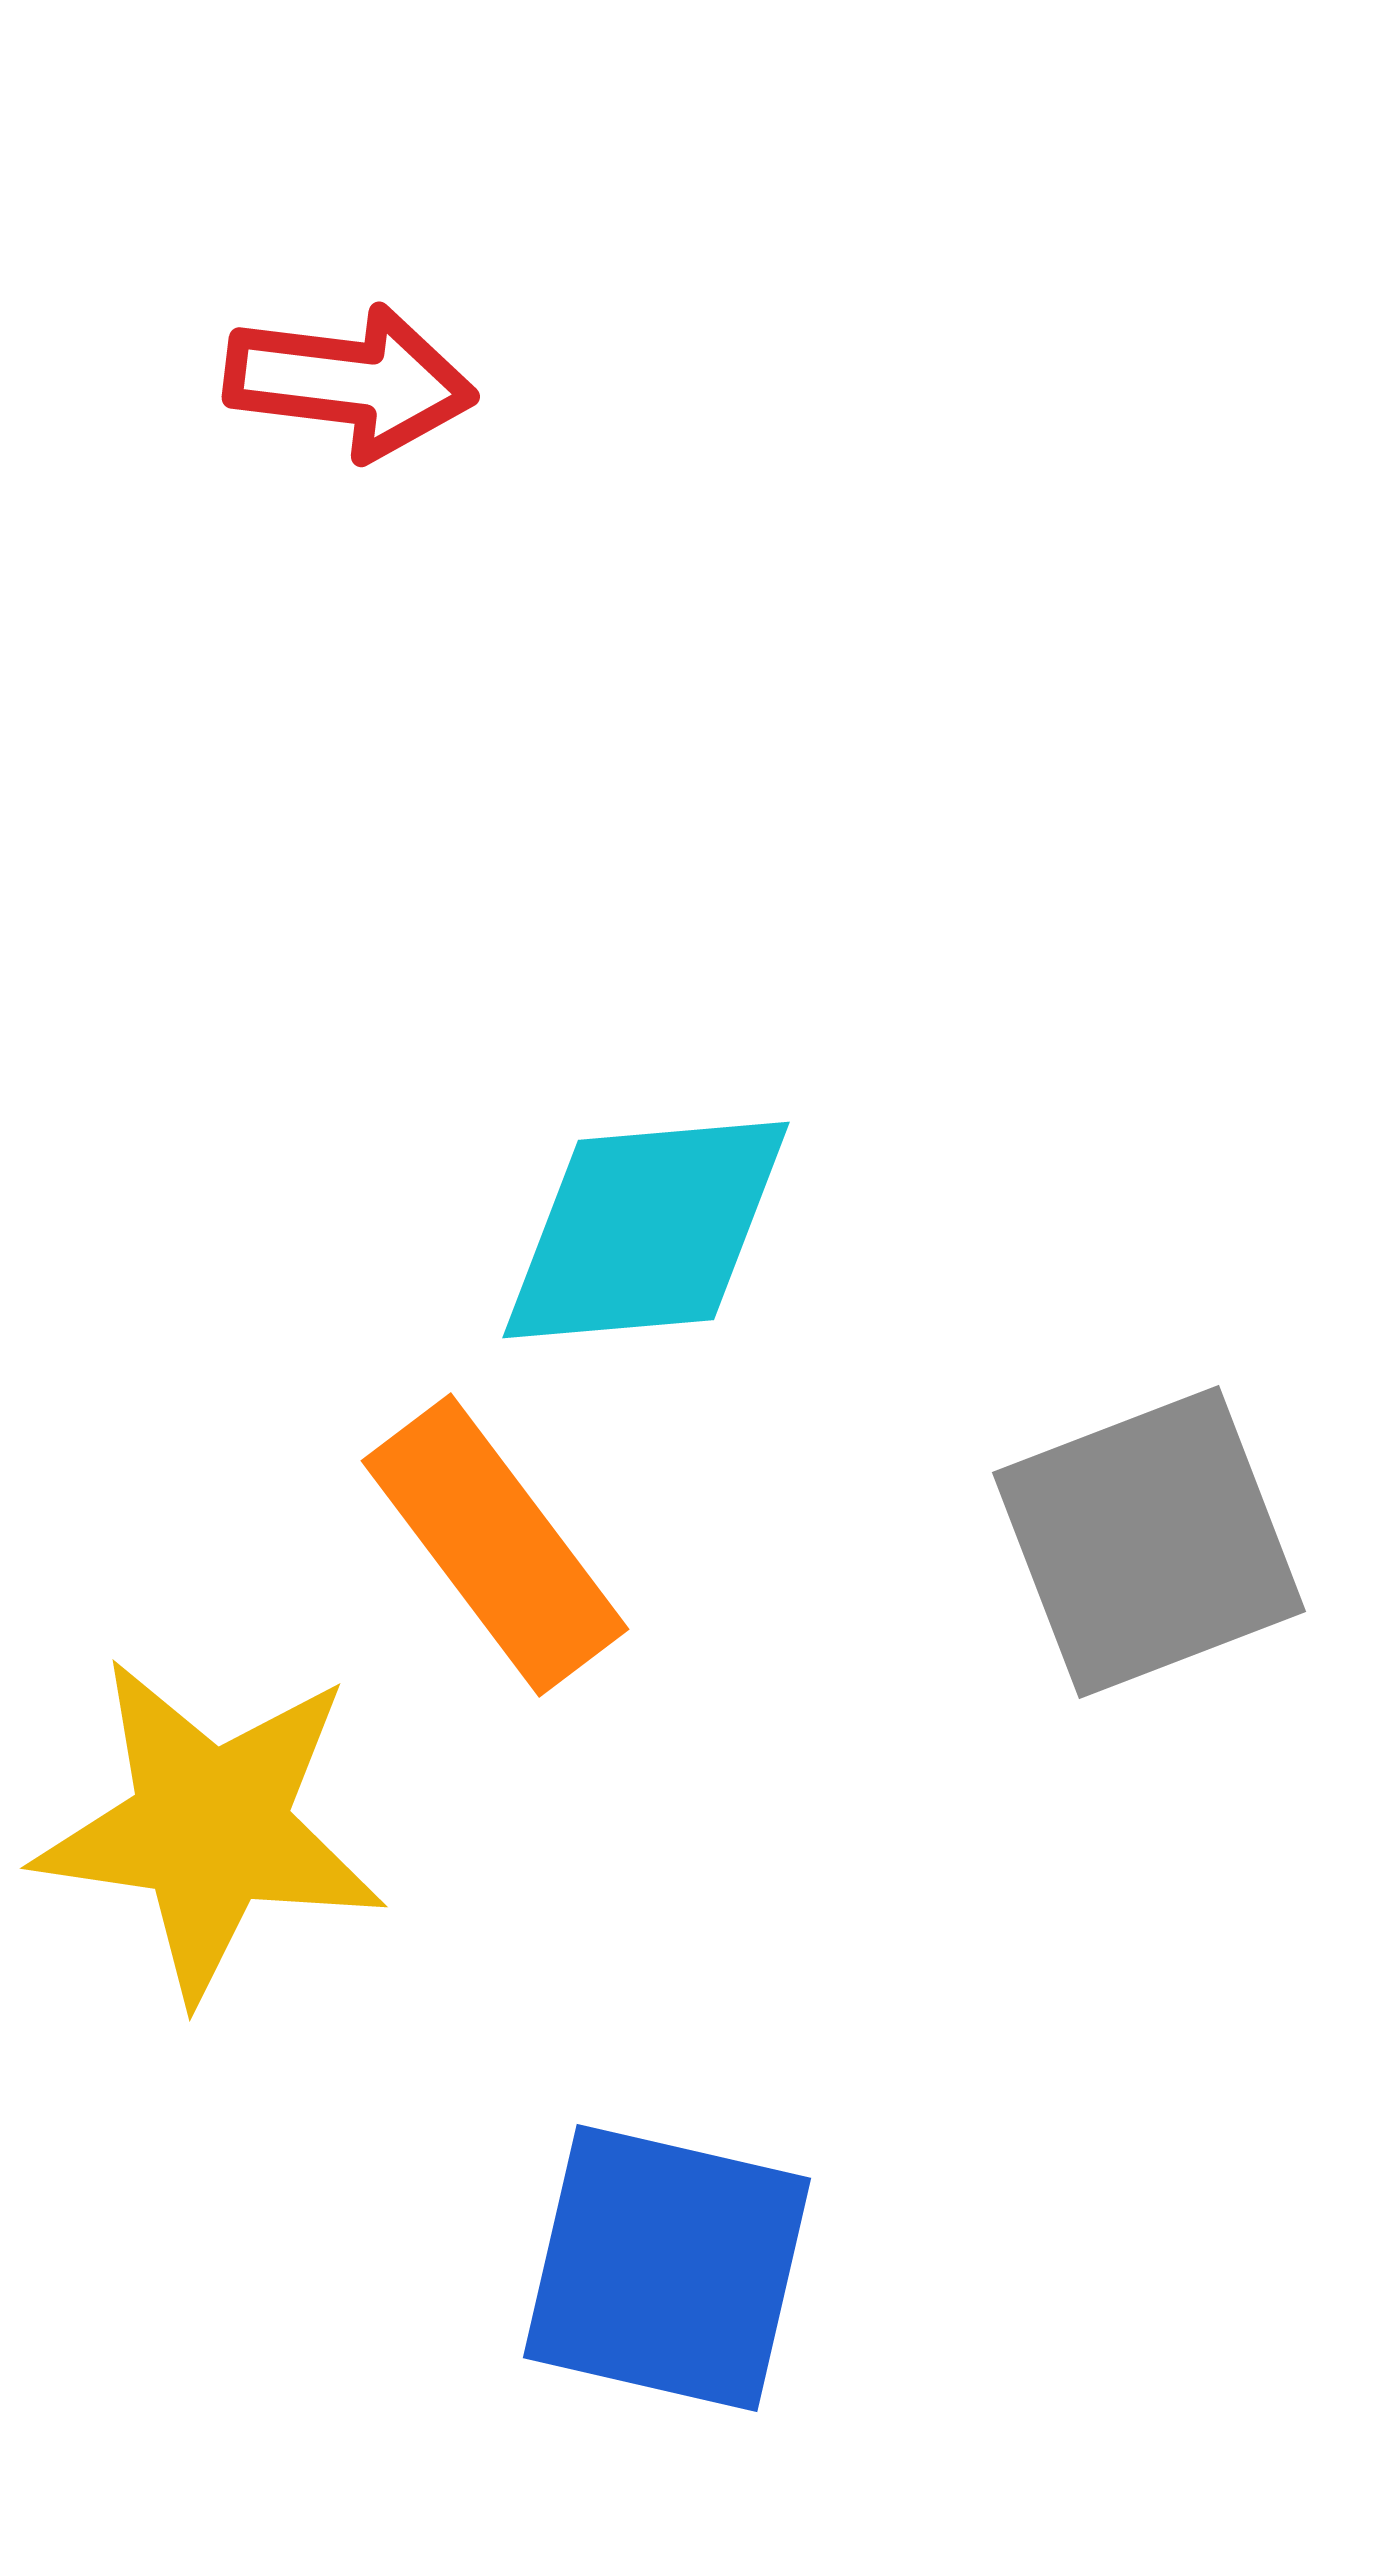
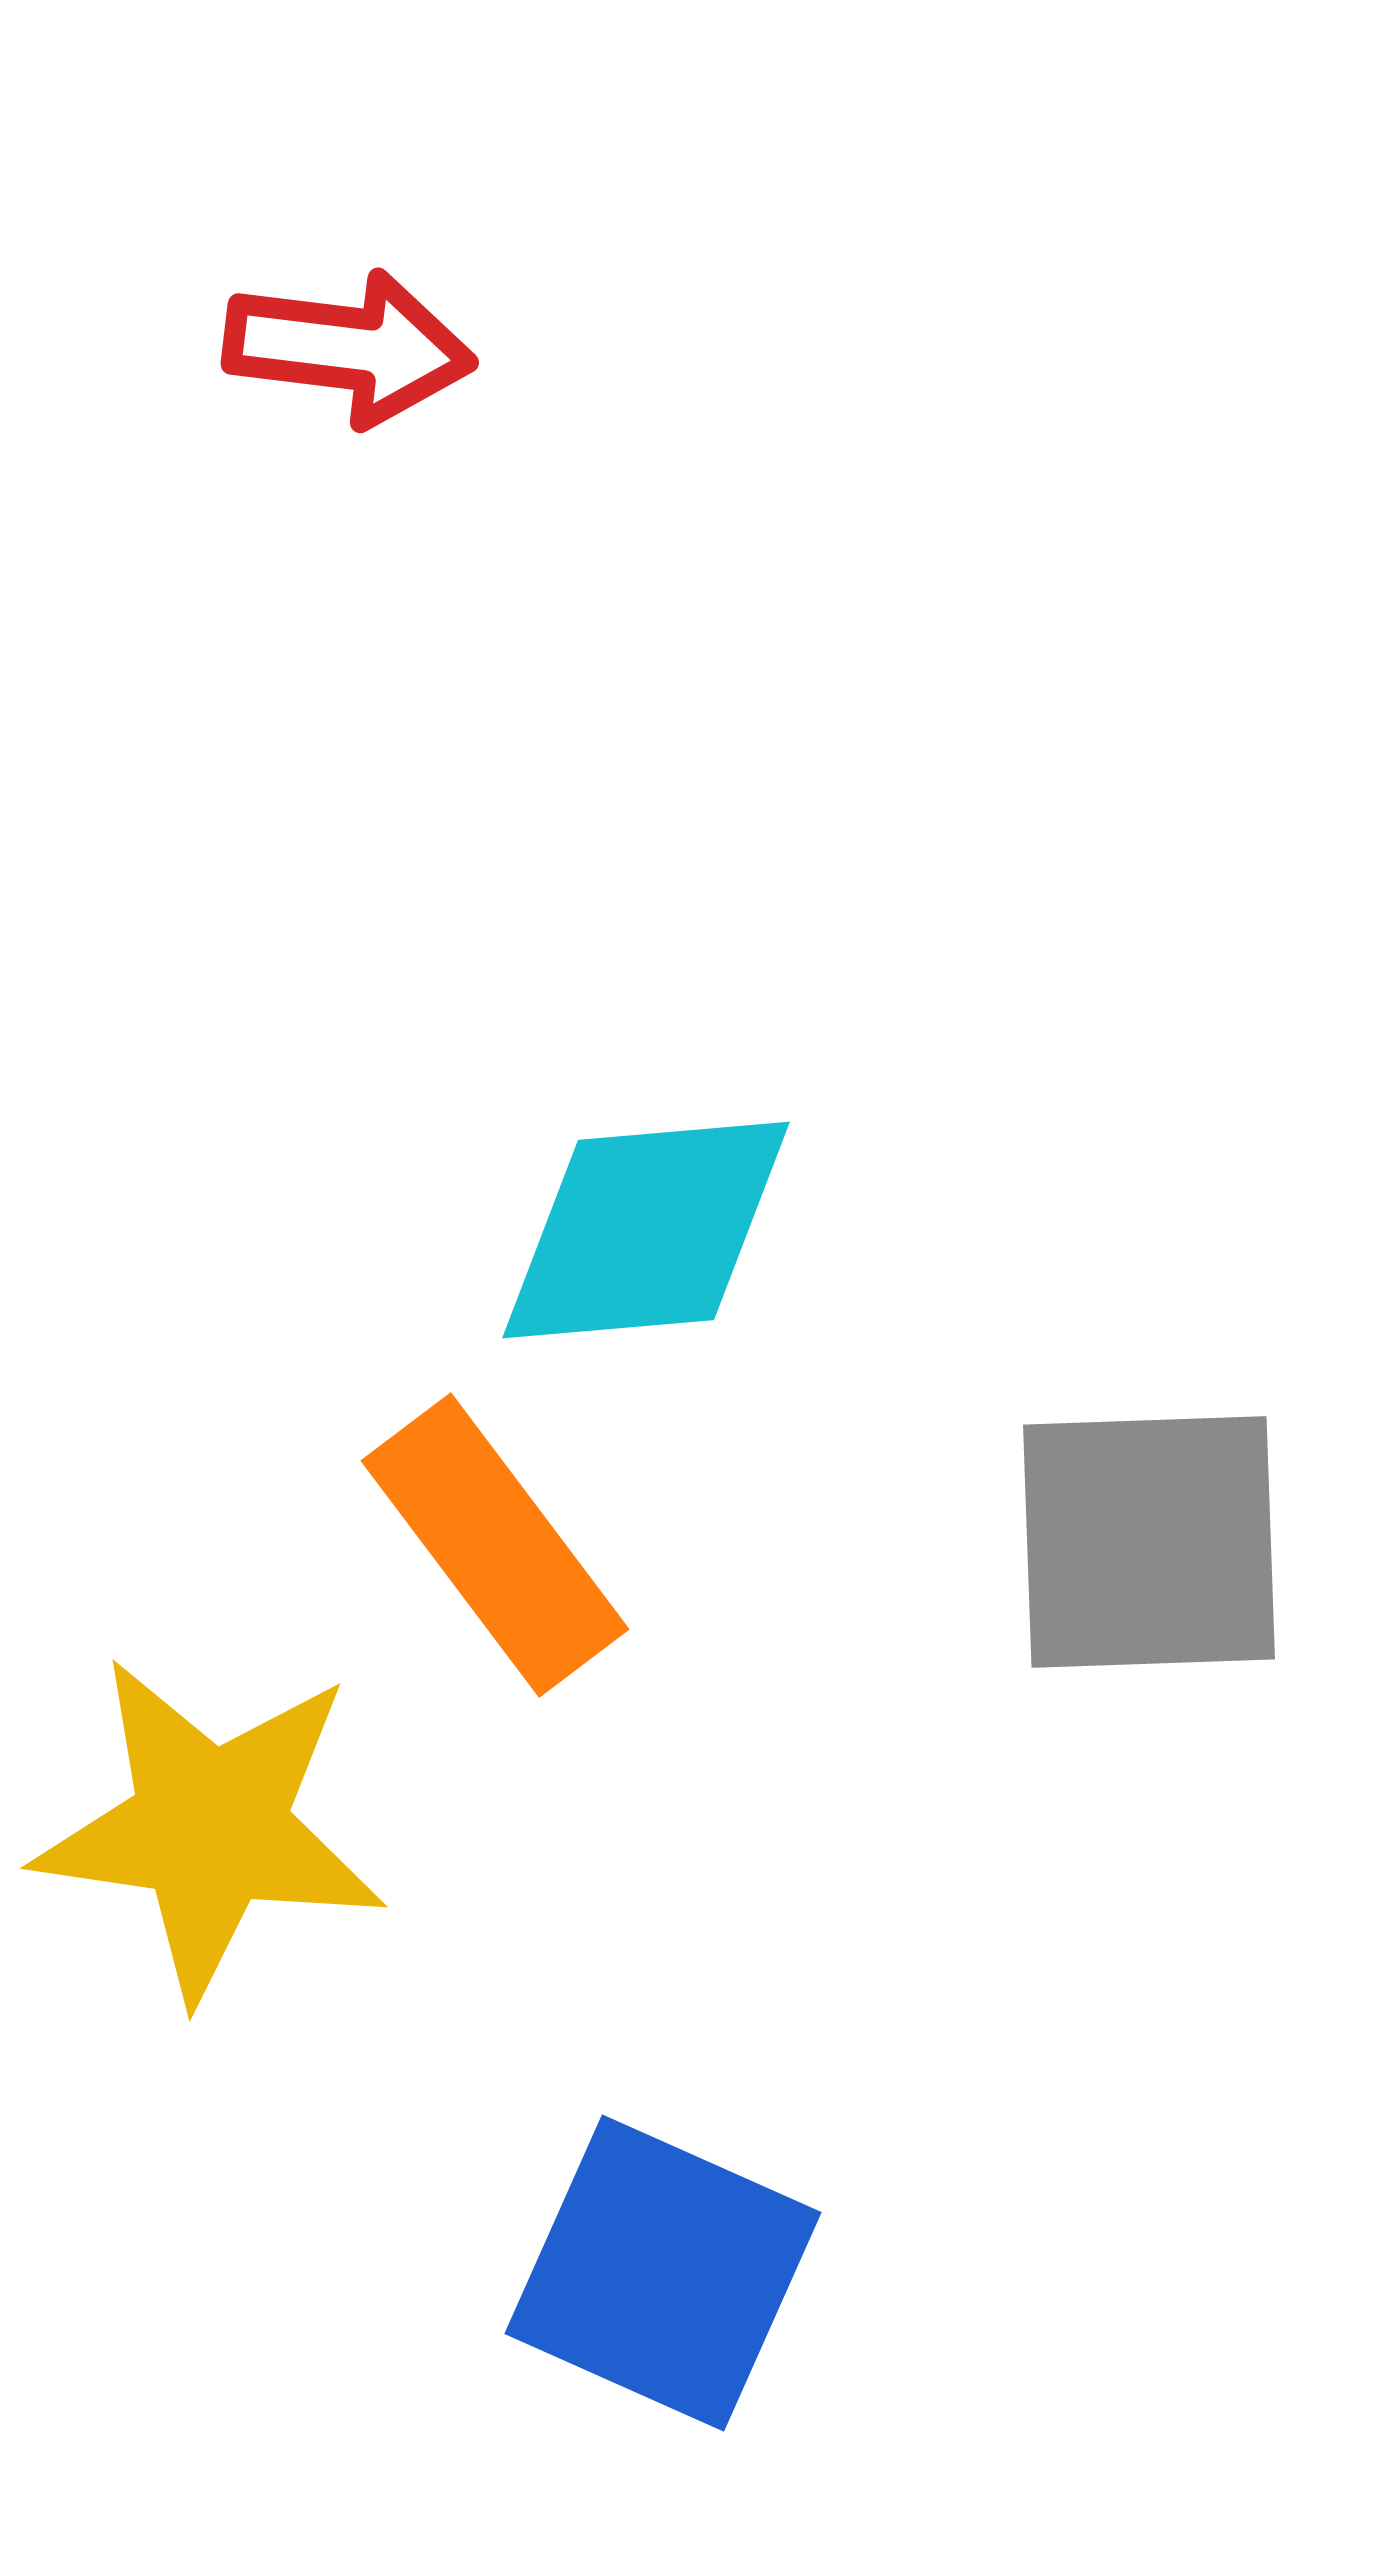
red arrow: moved 1 px left, 34 px up
gray square: rotated 19 degrees clockwise
blue square: moved 4 px left, 5 px down; rotated 11 degrees clockwise
